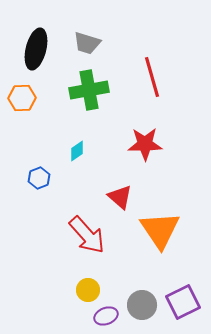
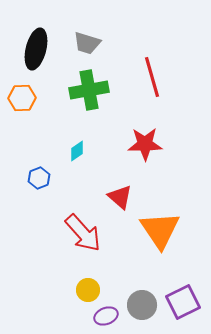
red arrow: moved 4 px left, 2 px up
